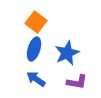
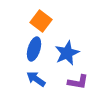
orange square: moved 5 px right, 1 px up
purple L-shape: moved 1 px right
